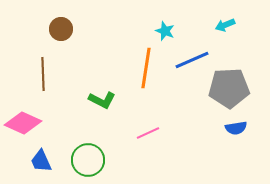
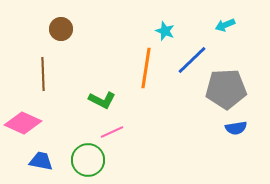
blue line: rotated 20 degrees counterclockwise
gray pentagon: moved 3 px left, 1 px down
pink line: moved 36 px left, 1 px up
blue trapezoid: rotated 125 degrees clockwise
